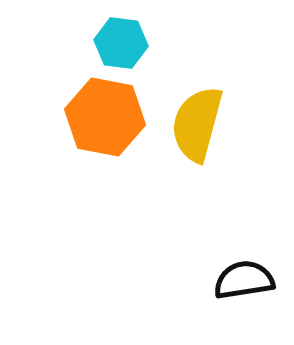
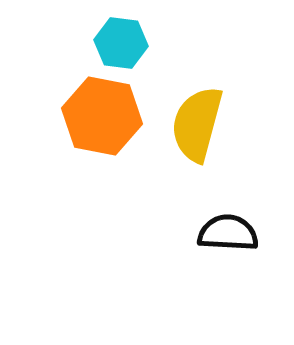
orange hexagon: moved 3 px left, 1 px up
black semicircle: moved 16 px left, 47 px up; rotated 12 degrees clockwise
